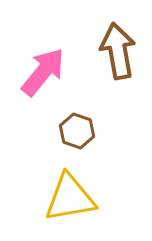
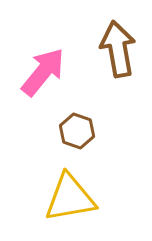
brown arrow: moved 2 px up
